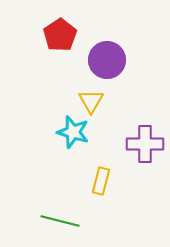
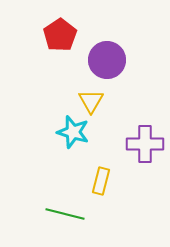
green line: moved 5 px right, 7 px up
